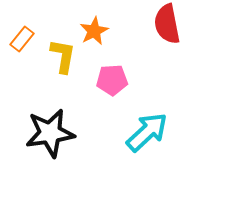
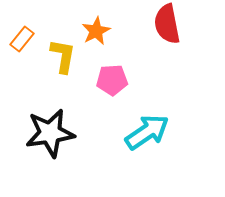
orange star: moved 2 px right
cyan arrow: rotated 9 degrees clockwise
